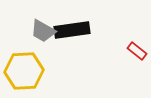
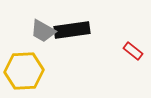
red rectangle: moved 4 px left
